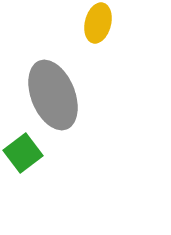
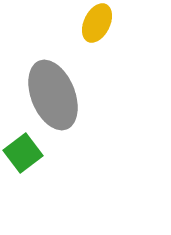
yellow ellipse: moved 1 px left; rotated 12 degrees clockwise
